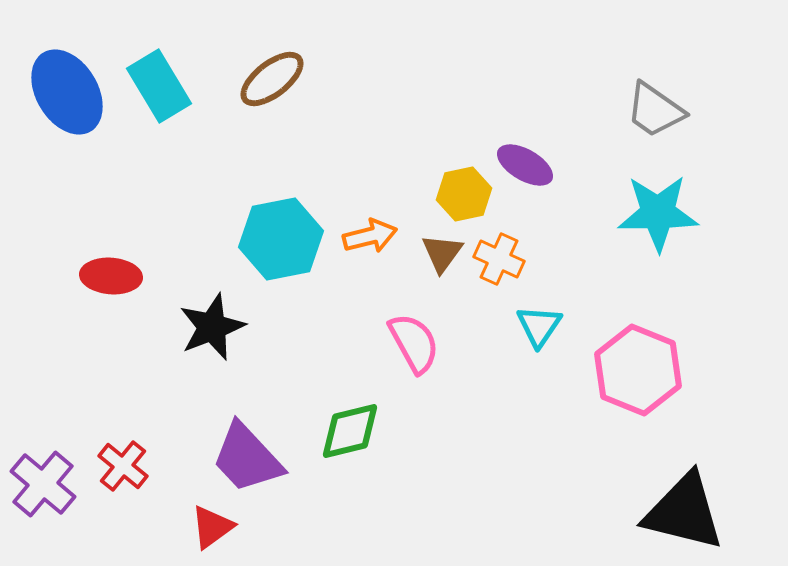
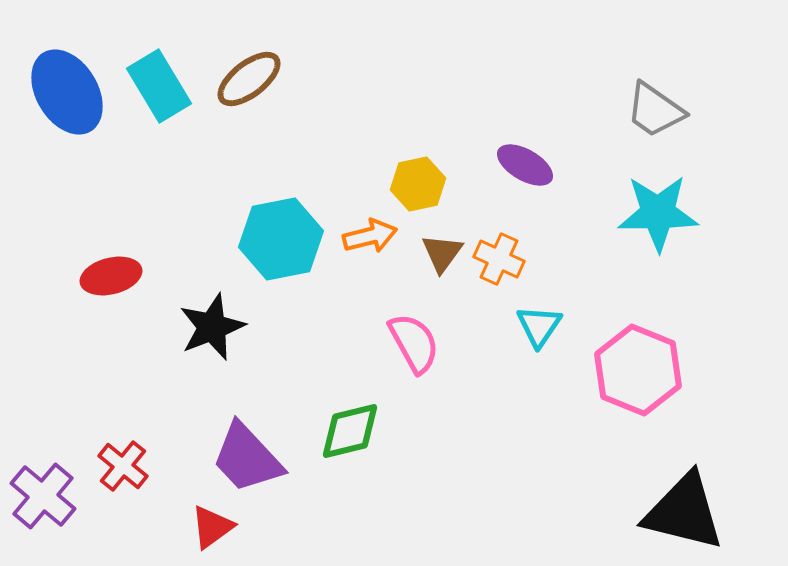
brown ellipse: moved 23 px left
yellow hexagon: moved 46 px left, 10 px up
red ellipse: rotated 18 degrees counterclockwise
purple cross: moved 12 px down
